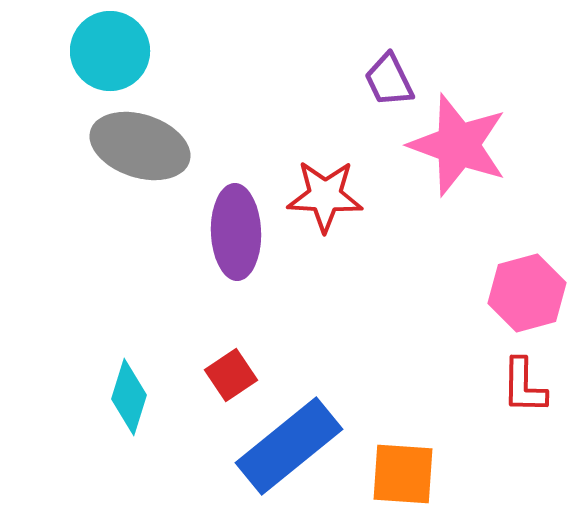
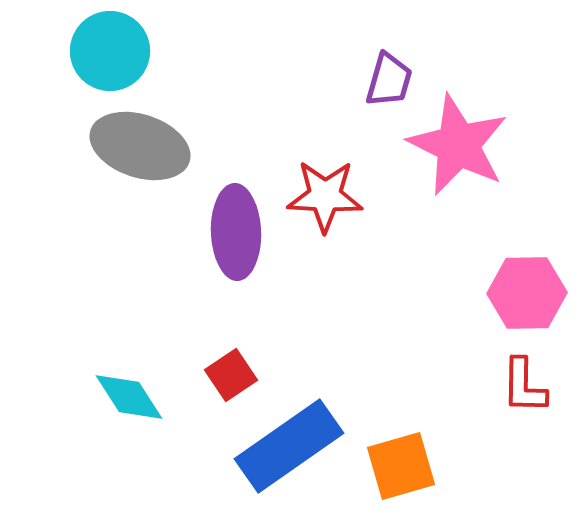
purple trapezoid: rotated 138 degrees counterclockwise
pink star: rotated 6 degrees clockwise
pink hexagon: rotated 14 degrees clockwise
cyan diamond: rotated 50 degrees counterclockwise
blue rectangle: rotated 4 degrees clockwise
orange square: moved 2 px left, 8 px up; rotated 20 degrees counterclockwise
